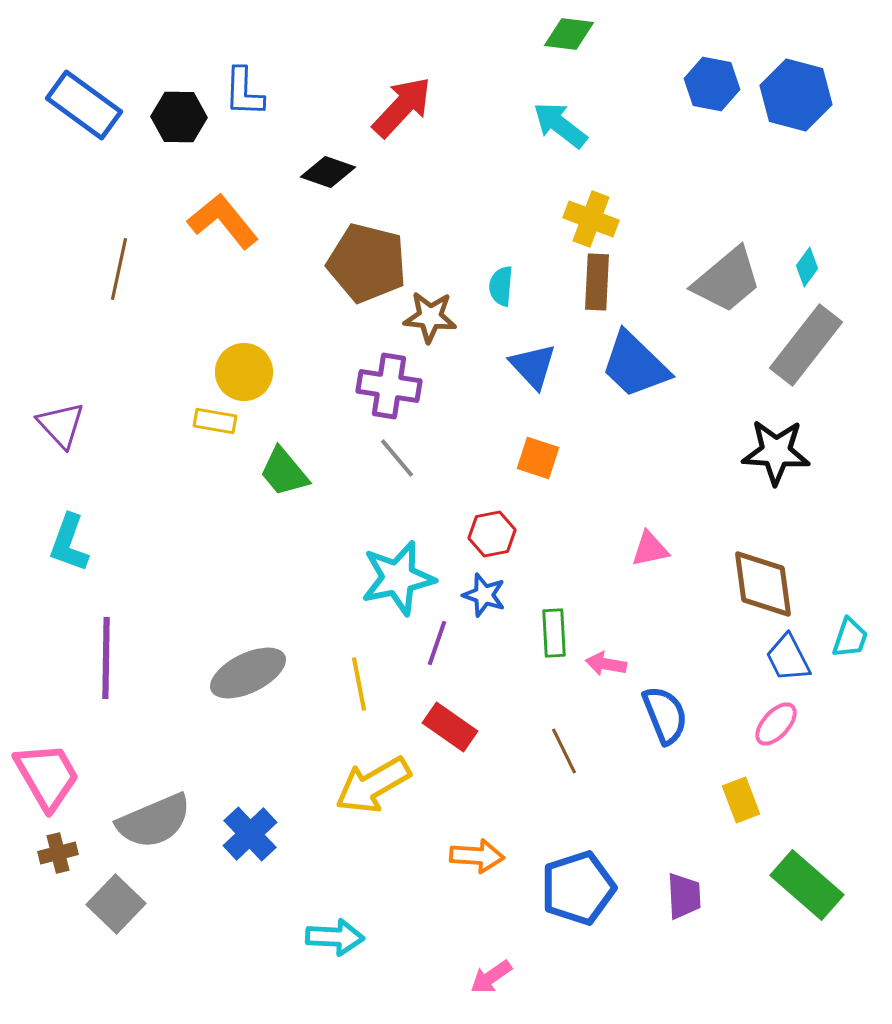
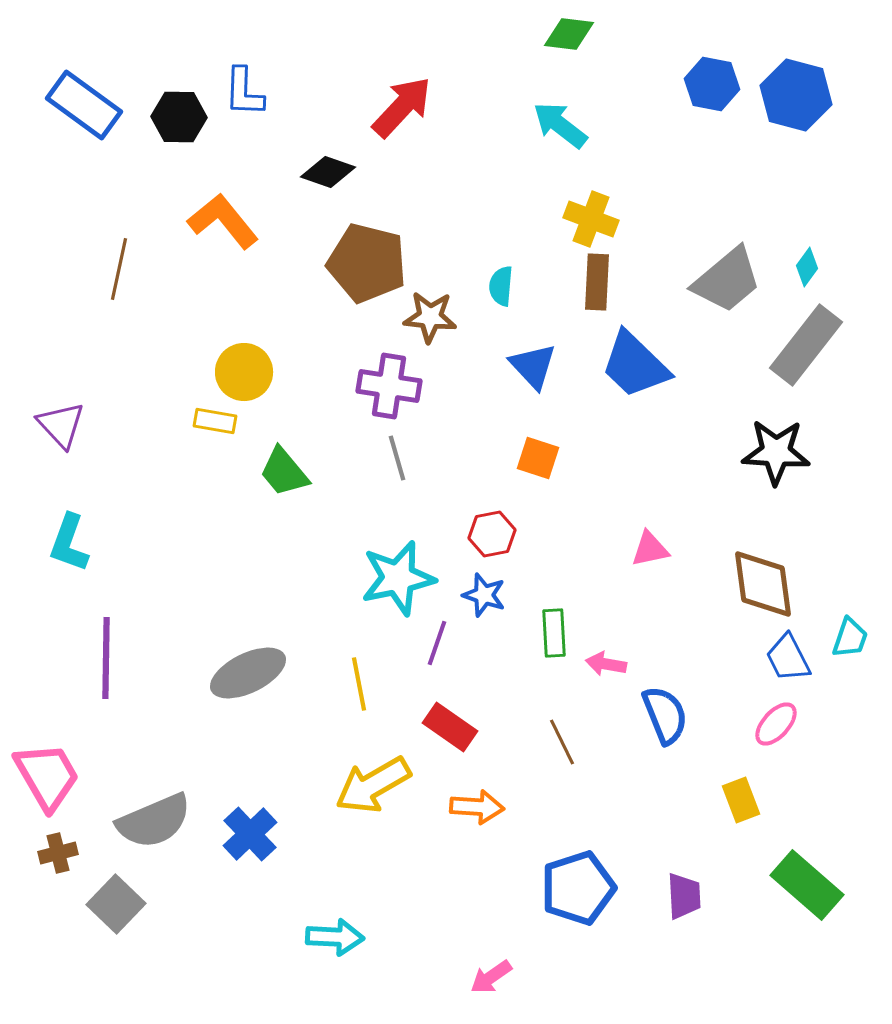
gray line at (397, 458): rotated 24 degrees clockwise
brown line at (564, 751): moved 2 px left, 9 px up
orange arrow at (477, 856): moved 49 px up
